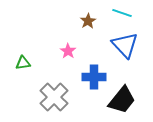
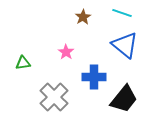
brown star: moved 5 px left, 4 px up
blue triangle: rotated 8 degrees counterclockwise
pink star: moved 2 px left, 1 px down
black trapezoid: moved 2 px right, 1 px up
